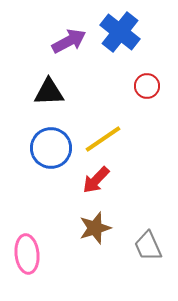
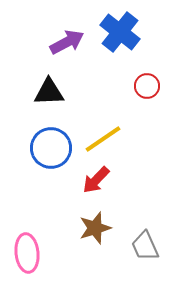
purple arrow: moved 2 px left, 1 px down
gray trapezoid: moved 3 px left
pink ellipse: moved 1 px up
